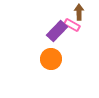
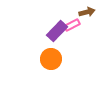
brown arrow: moved 8 px right; rotated 77 degrees clockwise
pink rectangle: rotated 56 degrees counterclockwise
